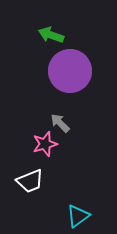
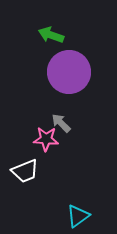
purple circle: moved 1 px left, 1 px down
gray arrow: moved 1 px right
pink star: moved 1 px right, 5 px up; rotated 20 degrees clockwise
white trapezoid: moved 5 px left, 10 px up
